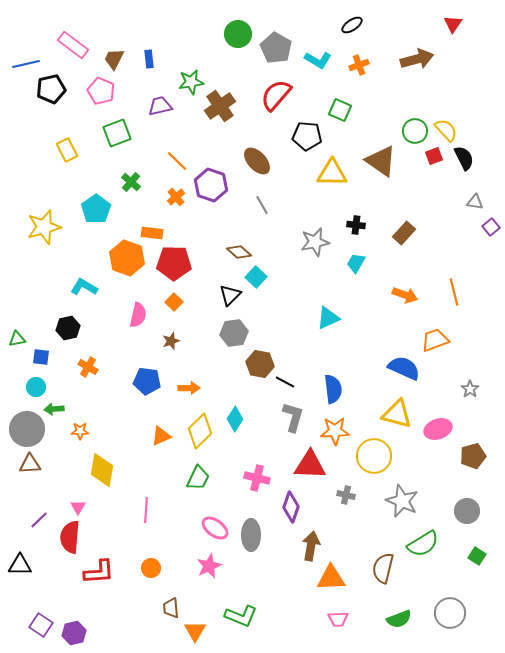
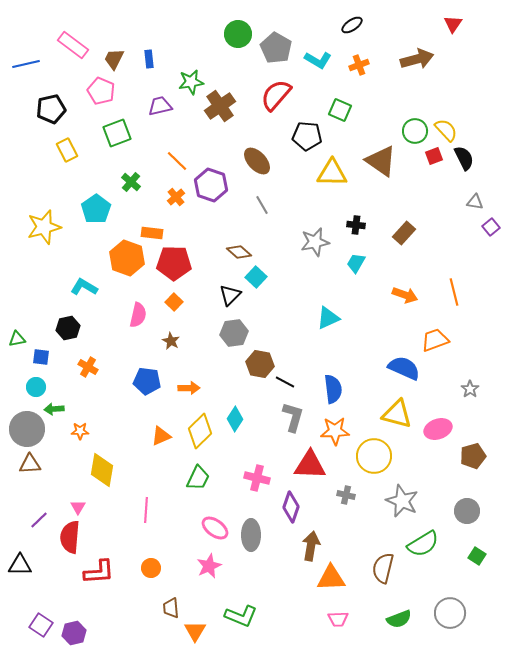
black pentagon at (51, 89): moved 20 px down
brown star at (171, 341): rotated 24 degrees counterclockwise
